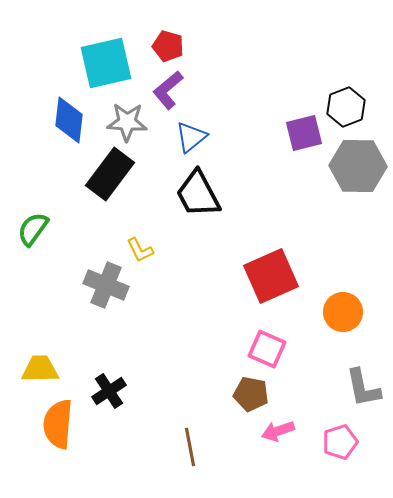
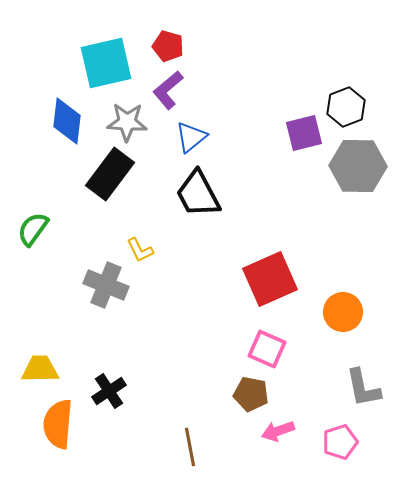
blue diamond: moved 2 px left, 1 px down
red square: moved 1 px left, 3 px down
